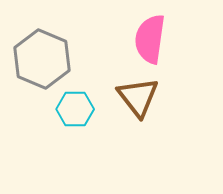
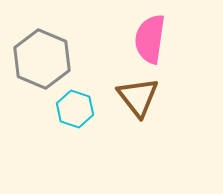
cyan hexagon: rotated 18 degrees clockwise
